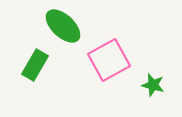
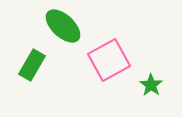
green rectangle: moved 3 px left
green star: moved 2 px left; rotated 20 degrees clockwise
